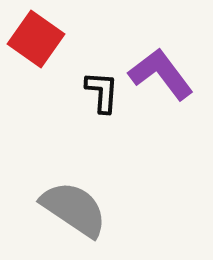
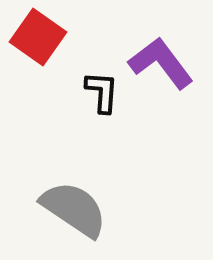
red square: moved 2 px right, 2 px up
purple L-shape: moved 11 px up
